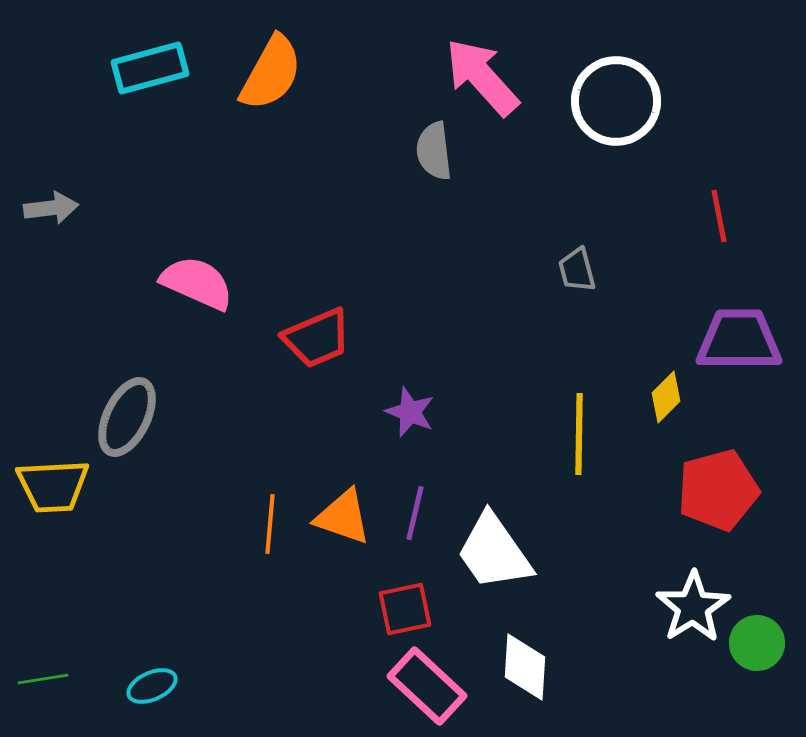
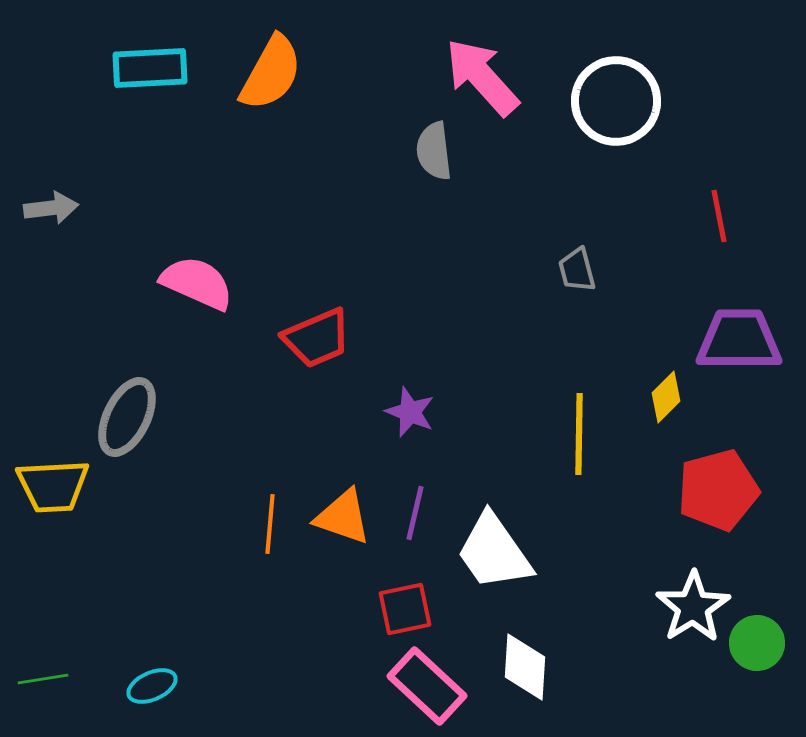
cyan rectangle: rotated 12 degrees clockwise
